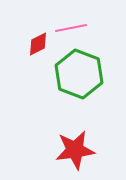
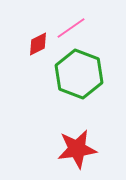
pink line: rotated 24 degrees counterclockwise
red star: moved 2 px right, 1 px up
